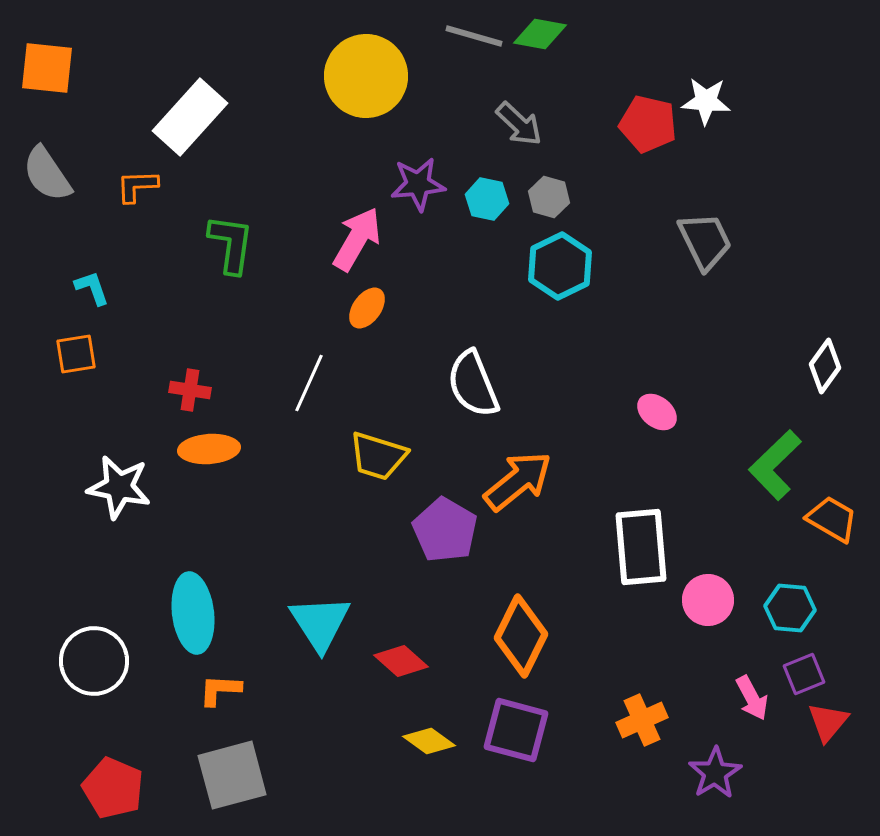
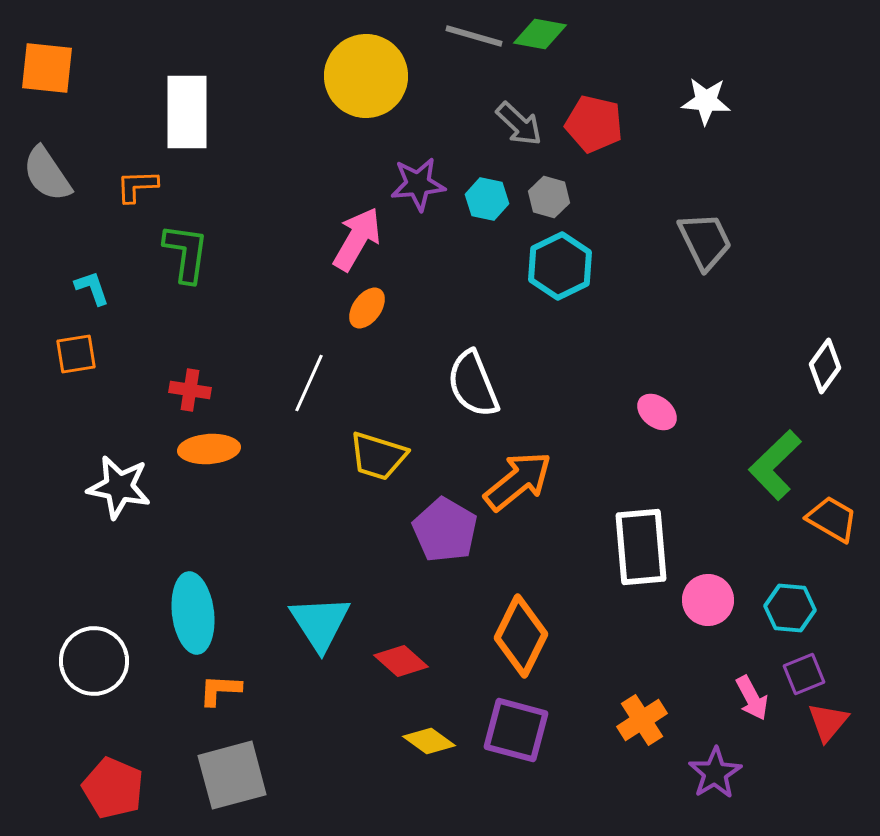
white rectangle at (190, 117): moved 3 px left, 5 px up; rotated 42 degrees counterclockwise
red pentagon at (648, 124): moved 54 px left
green L-shape at (231, 244): moved 45 px left, 9 px down
orange cross at (642, 720): rotated 9 degrees counterclockwise
